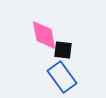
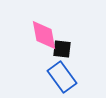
black square: moved 1 px left, 1 px up
